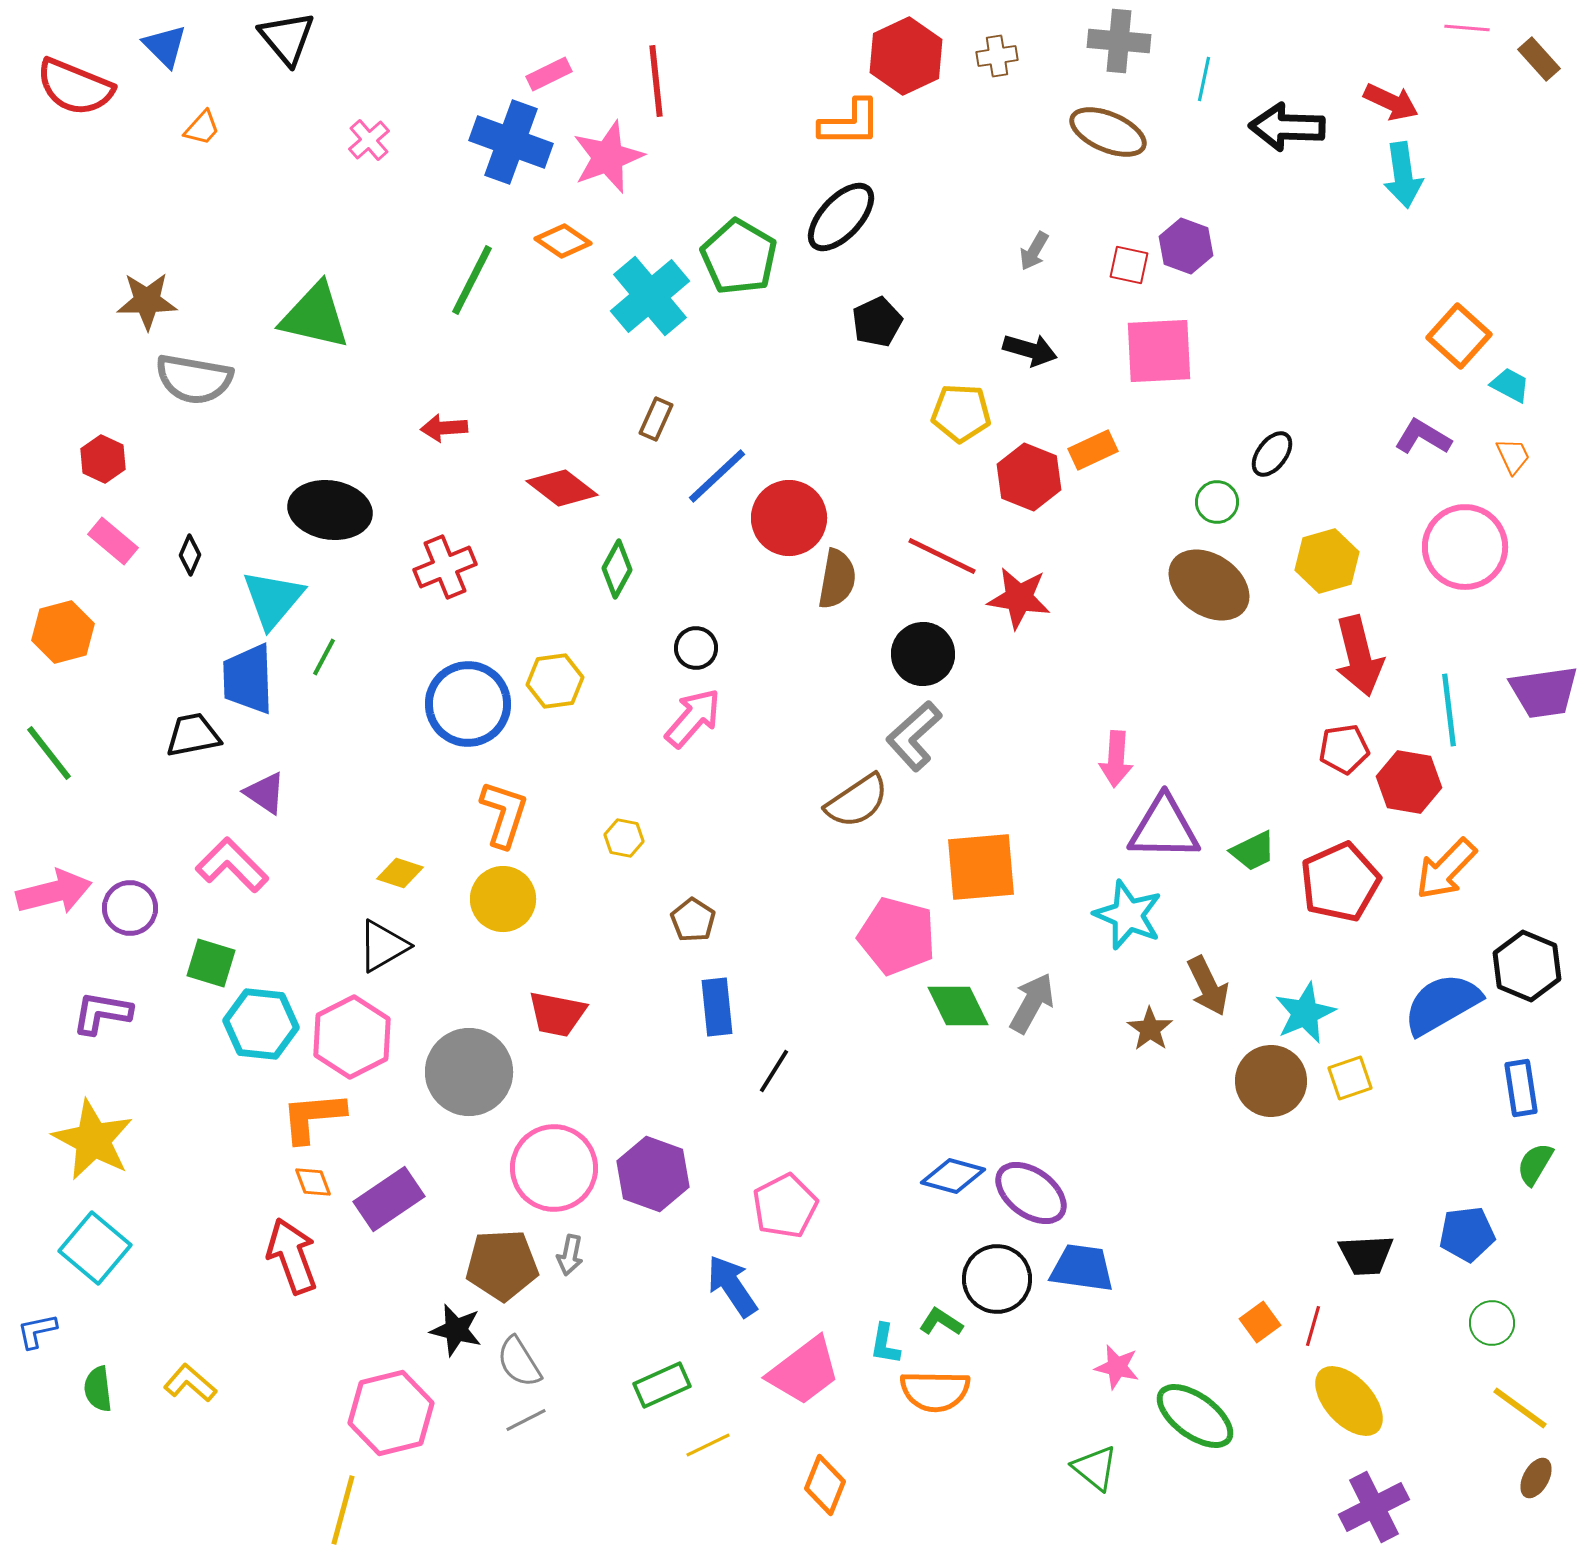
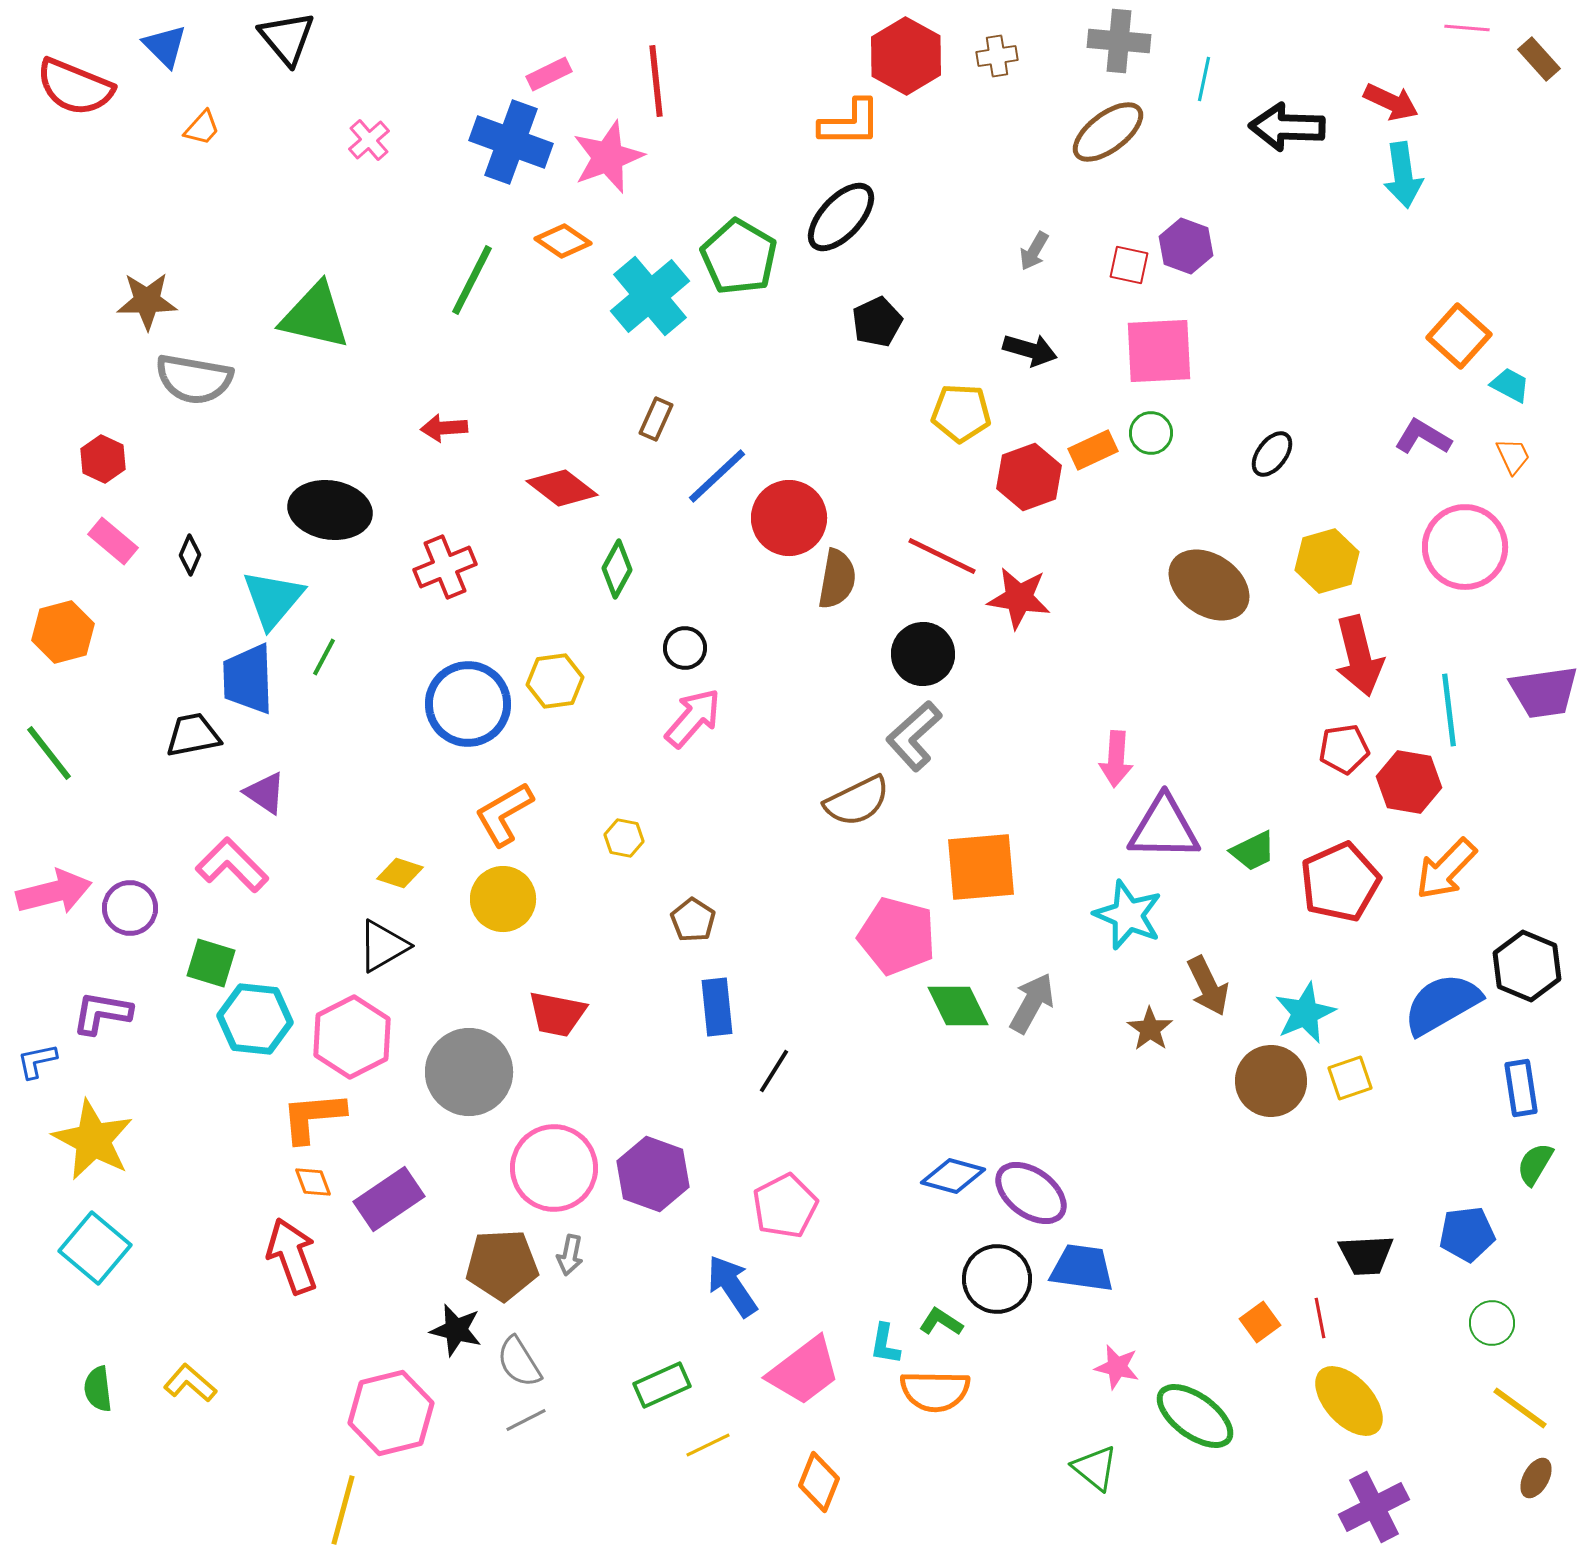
red hexagon at (906, 56): rotated 6 degrees counterclockwise
brown ellipse at (1108, 132): rotated 60 degrees counterclockwise
red hexagon at (1029, 477): rotated 18 degrees clockwise
green circle at (1217, 502): moved 66 px left, 69 px up
black circle at (696, 648): moved 11 px left
brown semicircle at (857, 801): rotated 8 degrees clockwise
orange L-shape at (504, 814): rotated 138 degrees counterclockwise
cyan hexagon at (261, 1024): moved 6 px left, 5 px up
red line at (1313, 1326): moved 7 px right, 8 px up; rotated 27 degrees counterclockwise
blue L-shape at (37, 1331): moved 270 px up
orange diamond at (825, 1485): moved 6 px left, 3 px up
